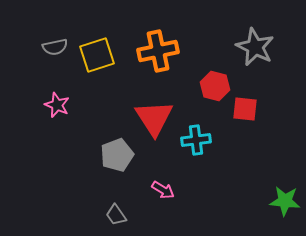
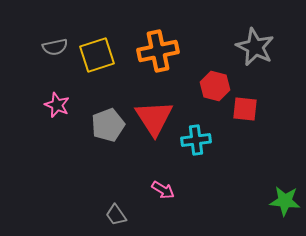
gray pentagon: moved 9 px left, 30 px up
